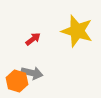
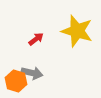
red arrow: moved 3 px right
orange hexagon: moved 1 px left
